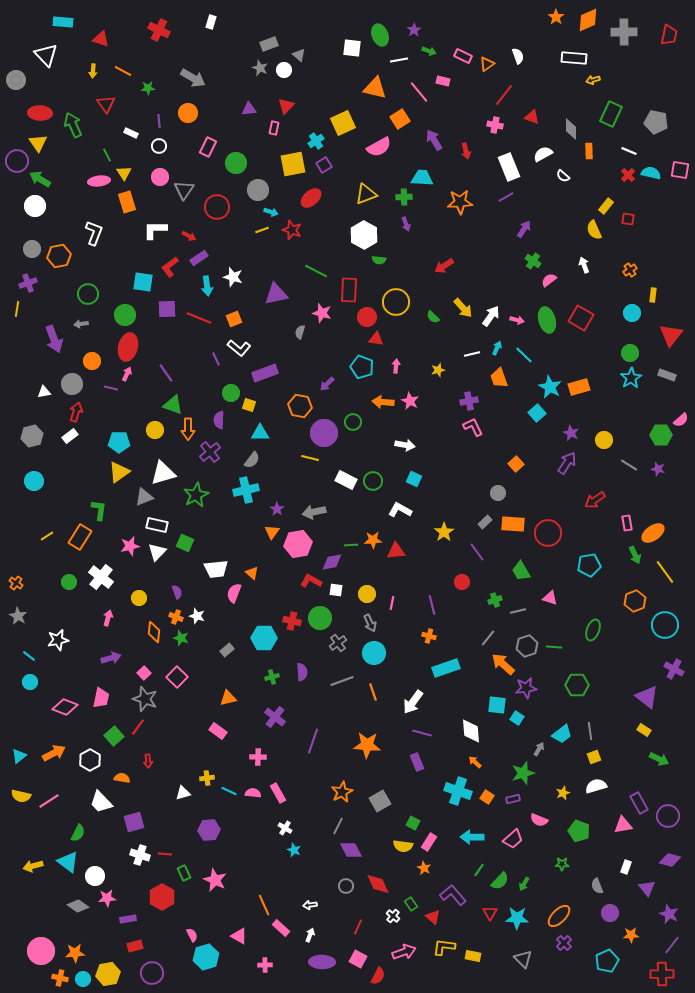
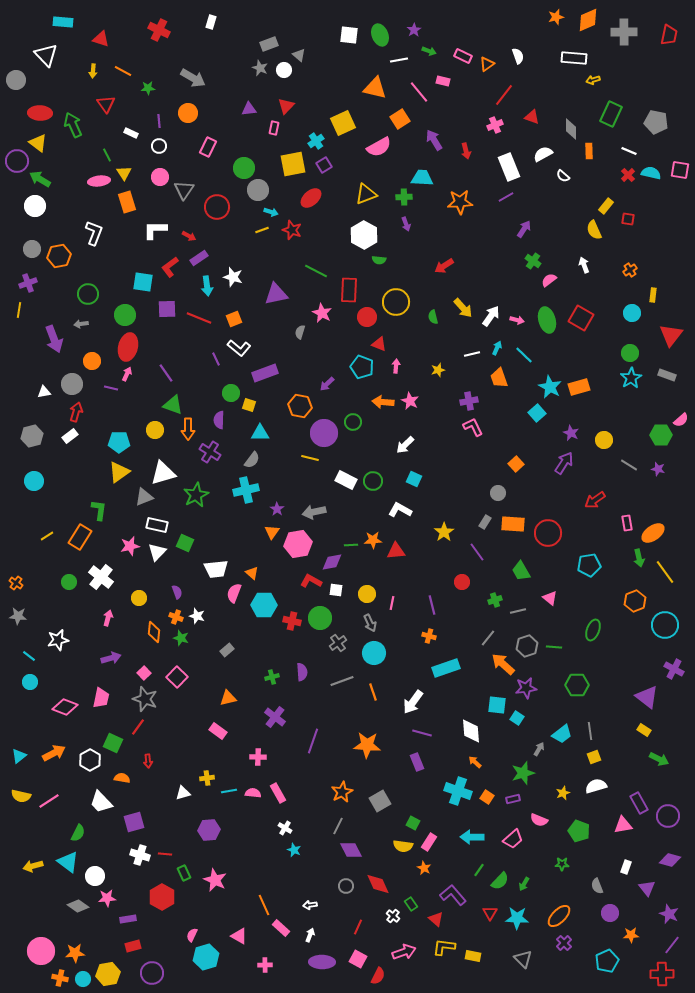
orange star at (556, 17): rotated 21 degrees clockwise
white square at (352, 48): moved 3 px left, 13 px up
pink cross at (495, 125): rotated 35 degrees counterclockwise
yellow triangle at (38, 143): rotated 18 degrees counterclockwise
green circle at (236, 163): moved 8 px right, 5 px down
yellow line at (17, 309): moved 2 px right, 1 px down
pink star at (322, 313): rotated 12 degrees clockwise
green semicircle at (433, 317): rotated 32 degrees clockwise
red triangle at (376, 339): moved 3 px right, 5 px down; rotated 14 degrees clockwise
white arrow at (405, 445): rotated 126 degrees clockwise
purple cross at (210, 452): rotated 20 degrees counterclockwise
purple arrow at (567, 463): moved 3 px left
gray rectangle at (485, 522): rotated 16 degrees counterclockwise
green arrow at (635, 555): moved 4 px right, 3 px down; rotated 12 degrees clockwise
pink triangle at (550, 598): rotated 21 degrees clockwise
gray star at (18, 616): rotated 24 degrees counterclockwise
cyan hexagon at (264, 638): moved 33 px up
green square at (114, 736): moved 1 px left, 7 px down; rotated 24 degrees counterclockwise
cyan line at (229, 791): rotated 35 degrees counterclockwise
red triangle at (433, 917): moved 3 px right, 2 px down
pink semicircle at (192, 935): rotated 128 degrees counterclockwise
red rectangle at (135, 946): moved 2 px left
